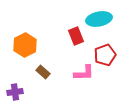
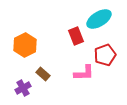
cyan ellipse: rotated 20 degrees counterclockwise
brown rectangle: moved 2 px down
purple cross: moved 8 px right, 4 px up; rotated 21 degrees counterclockwise
